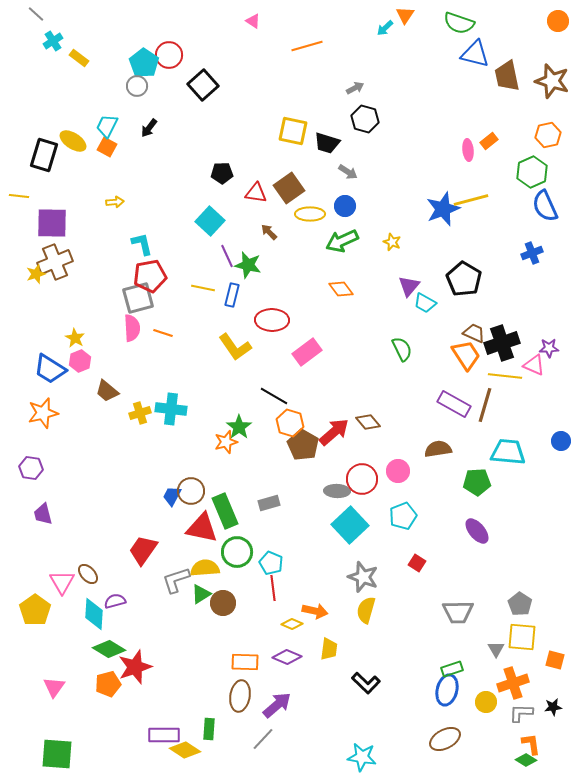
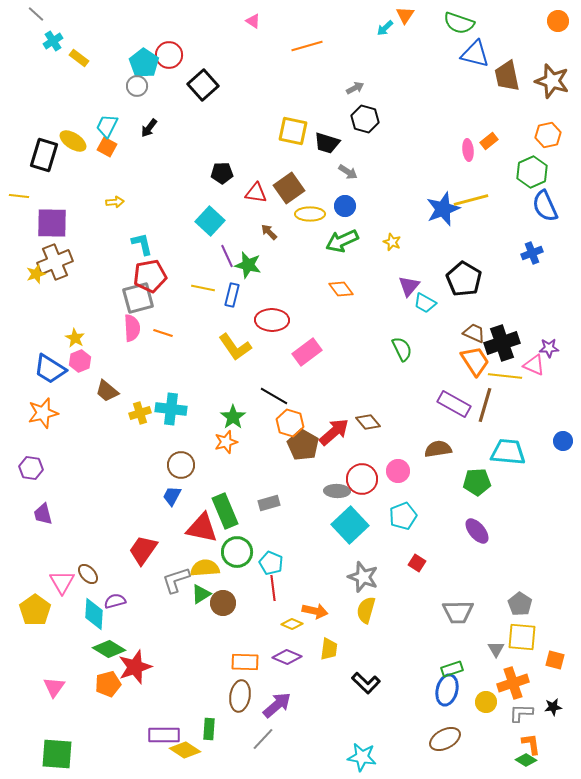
orange trapezoid at (466, 355): moved 9 px right, 6 px down
green star at (239, 427): moved 6 px left, 10 px up
blue circle at (561, 441): moved 2 px right
brown circle at (191, 491): moved 10 px left, 26 px up
